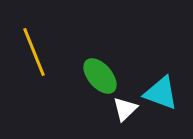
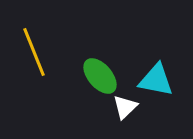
cyan triangle: moved 5 px left, 13 px up; rotated 9 degrees counterclockwise
white triangle: moved 2 px up
